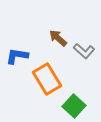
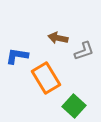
brown arrow: rotated 30 degrees counterclockwise
gray L-shape: rotated 60 degrees counterclockwise
orange rectangle: moved 1 px left, 1 px up
